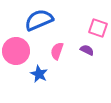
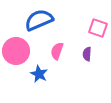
purple semicircle: moved 4 px down; rotated 112 degrees counterclockwise
